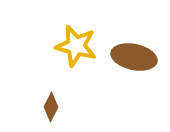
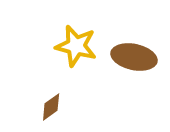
brown diamond: rotated 28 degrees clockwise
